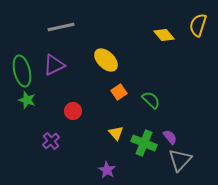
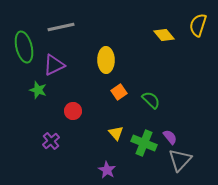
yellow ellipse: rotated 45 degrees clockwise
green ellipse: moved 2 px right, 24 px up
green star: moved 11 px right, 10 px up
